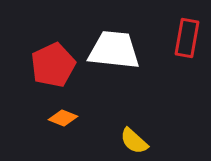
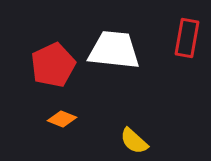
orange diamond: moved 1 px left, 1 px down
